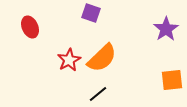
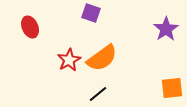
orange semicircle: rotated 8 degrees clockwise
orange square: moved 8 px down
